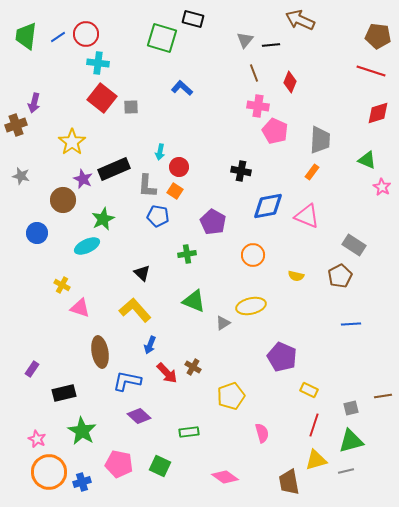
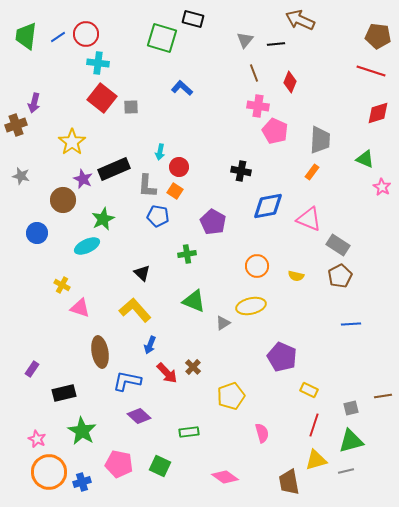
black line at (271, 45): moved 5 px right, 1 px up
green triangle at (367, 160): moved 2 px left, 1 px up
pink triangle at (307, 216): moved 2 px right, 3 px down
gray rectangle at (354, 245): moved 16 px left
orange circle at (253, 255): moved 4 px right, 11 px down
brown cross at (193, 367): rotated 14 degrees clockwise
